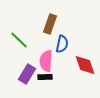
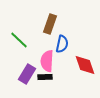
pink semicircle: moved 1 px right
